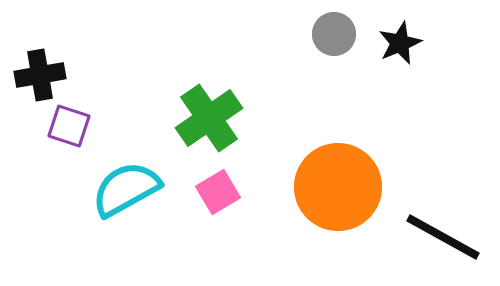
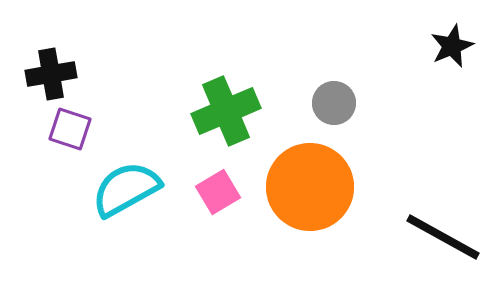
gray circle: moved 69 px down
black star: moved 52 px right, 3 px down
black cross: moved 11 px right, 1 px up
green cross: moved 17 px right, 7 px up; rotated 12 degrees clockwise
purple square: moved 1 px right, 3 px down
orange circle: moved 28 px left
